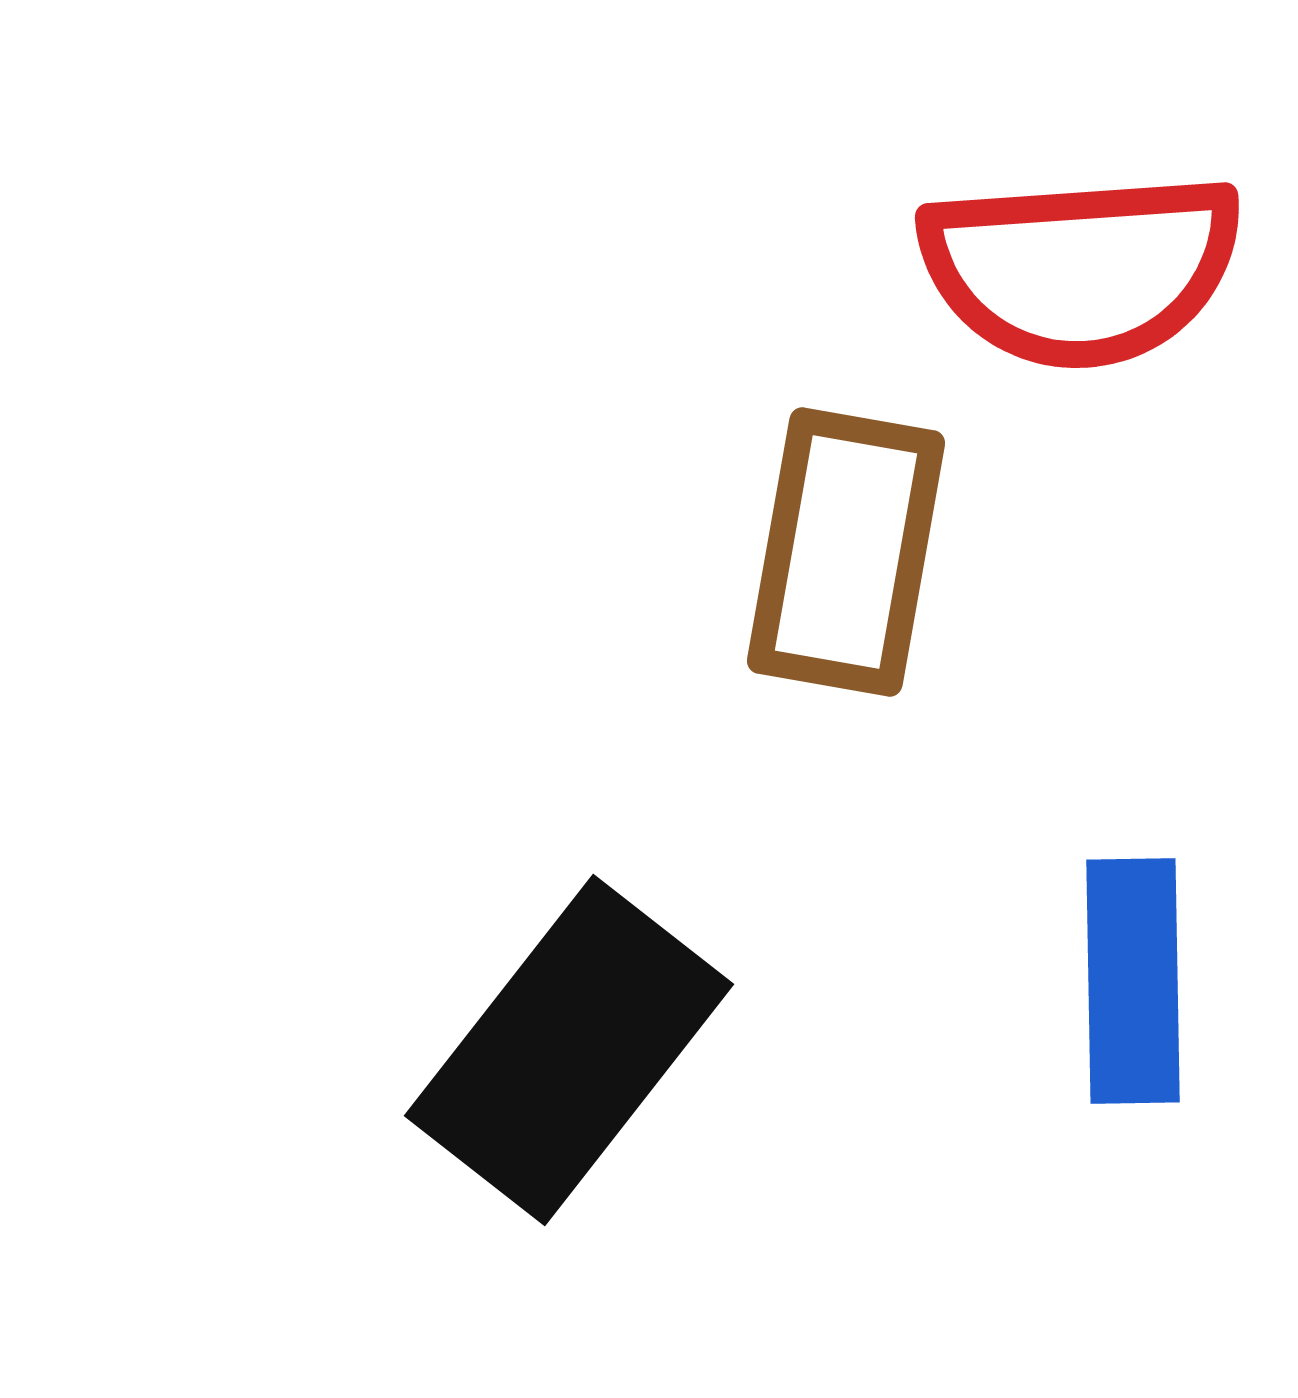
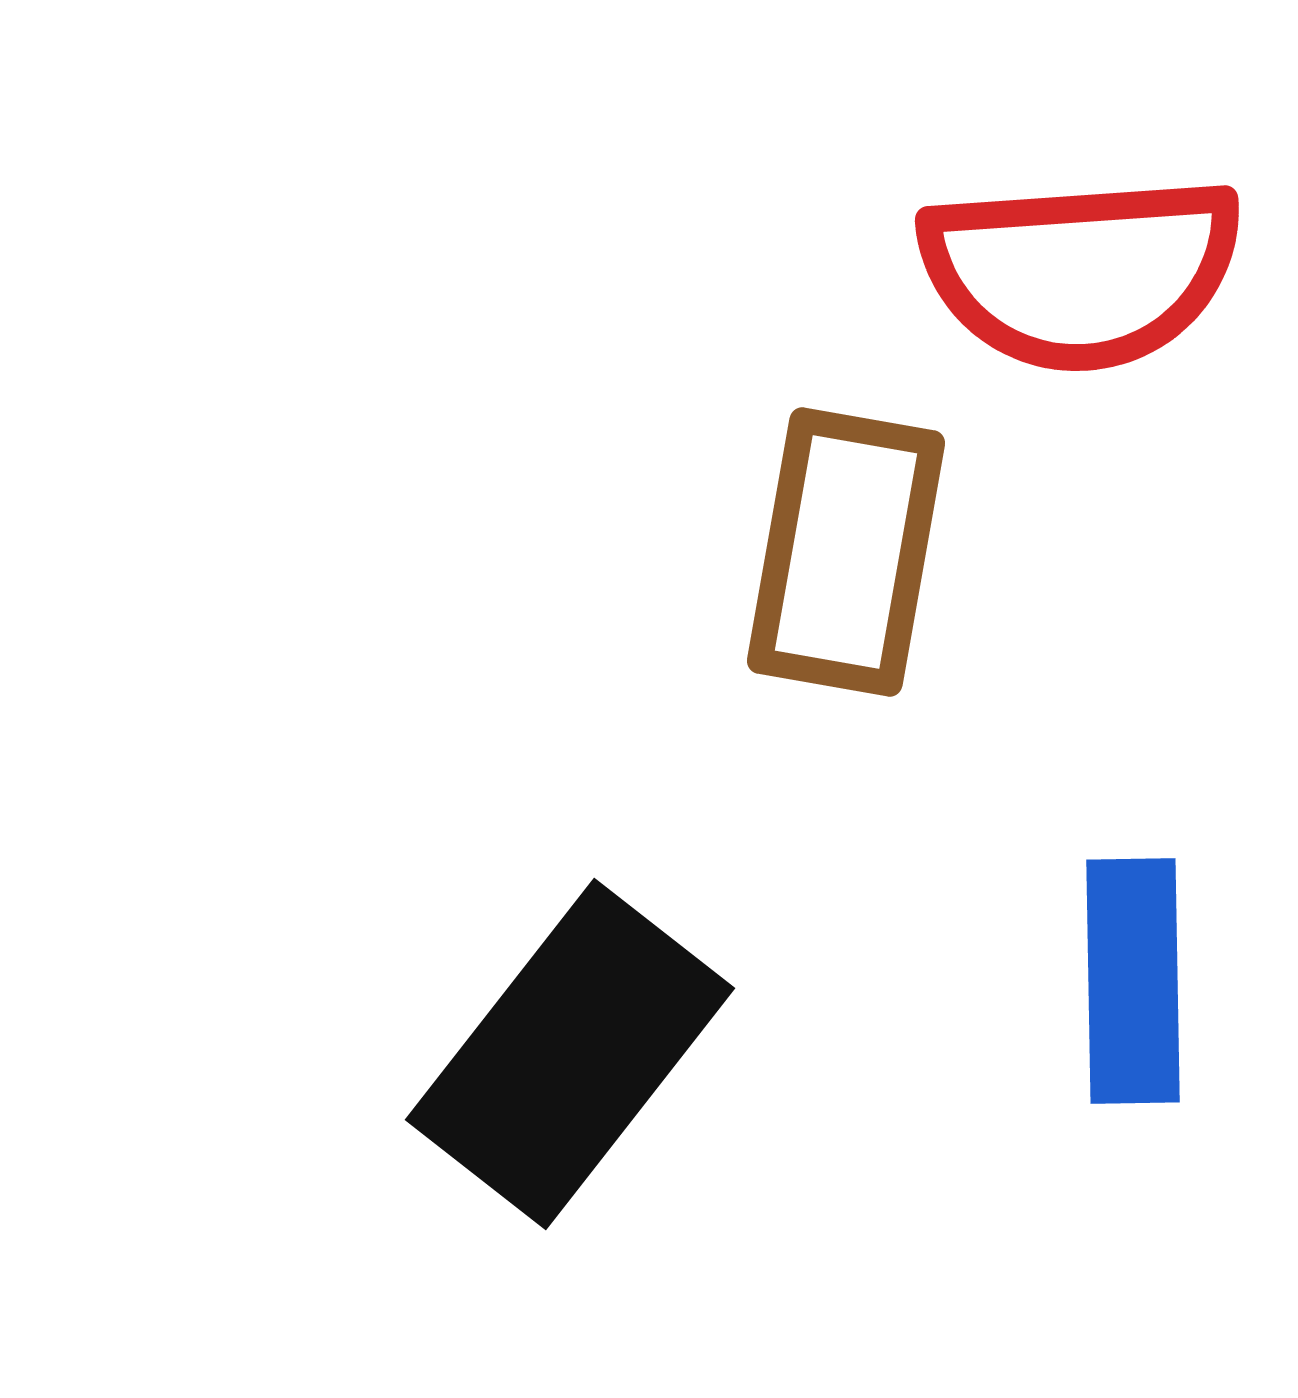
red semicircle: moved 3 px down
black rectangle: moved 1 px right, 4 px down
